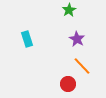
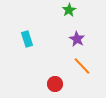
red circle: moved 13 px left
